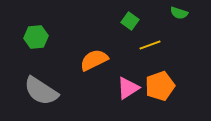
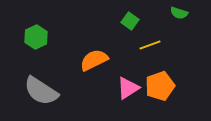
green hexagon: rotated 20 degrees counterclockwise
